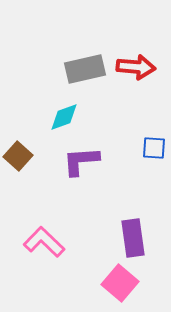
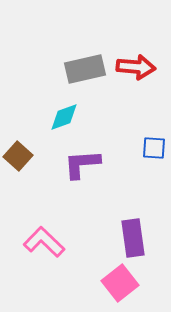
purple L-shape: moved 1 px right, 3 px down
pink square: rotated 12 degrees clockwise
